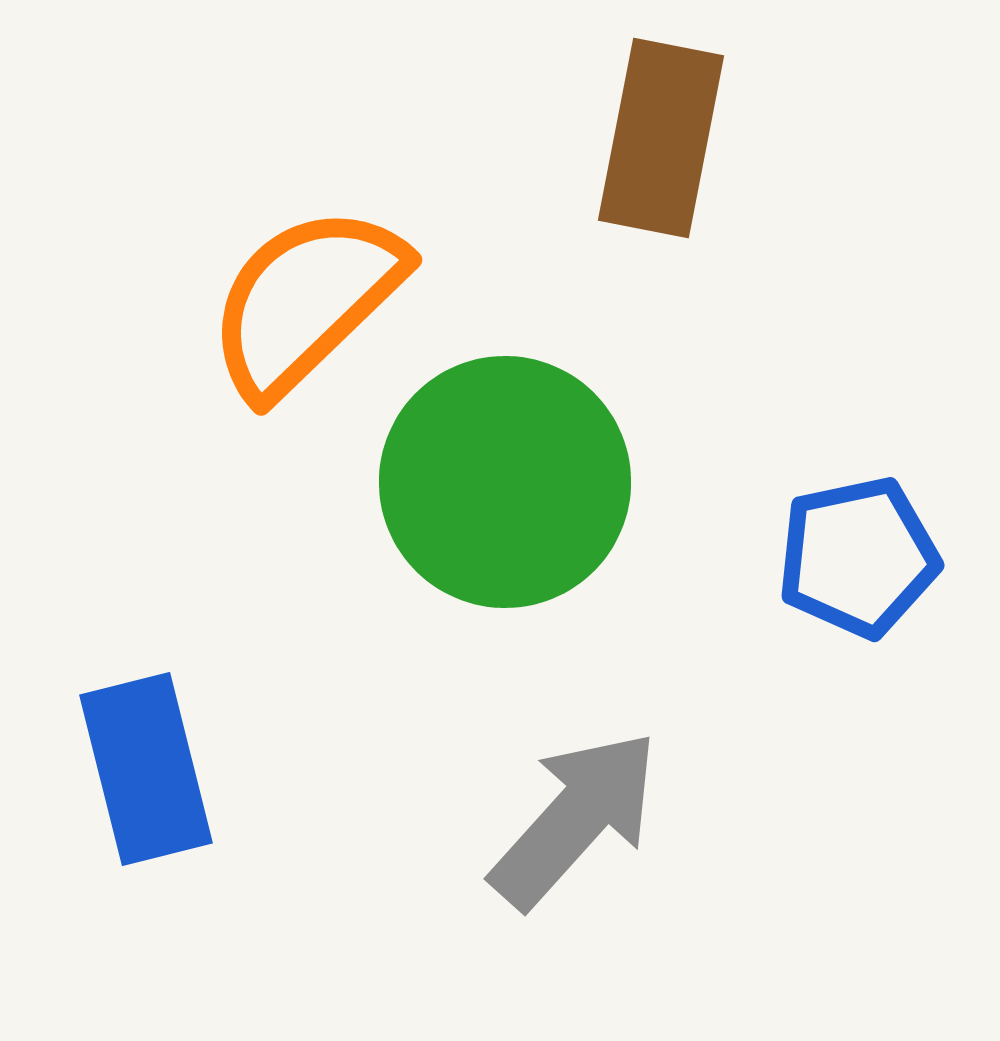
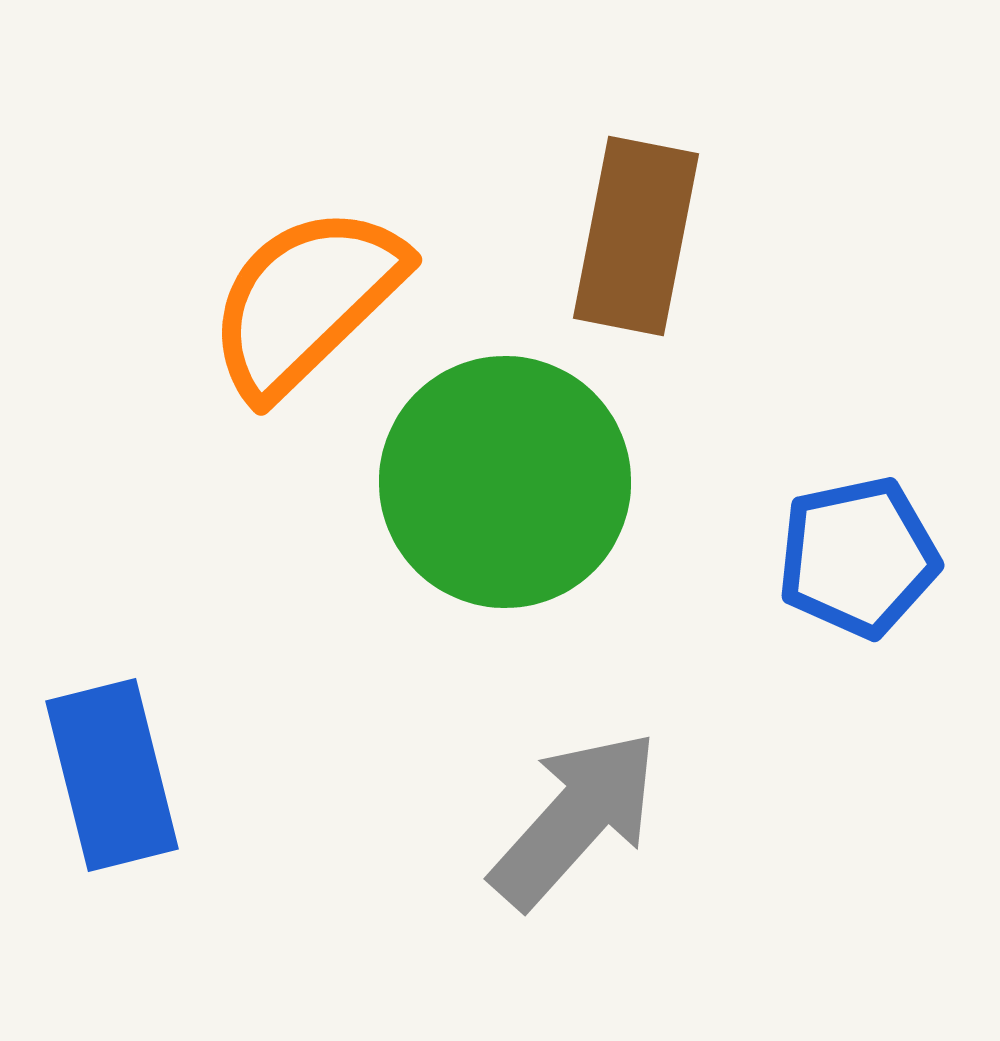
brown rectangle: moved 25 px left, 98 px down
blue rectangle: moved 34 px left, 6 px down
